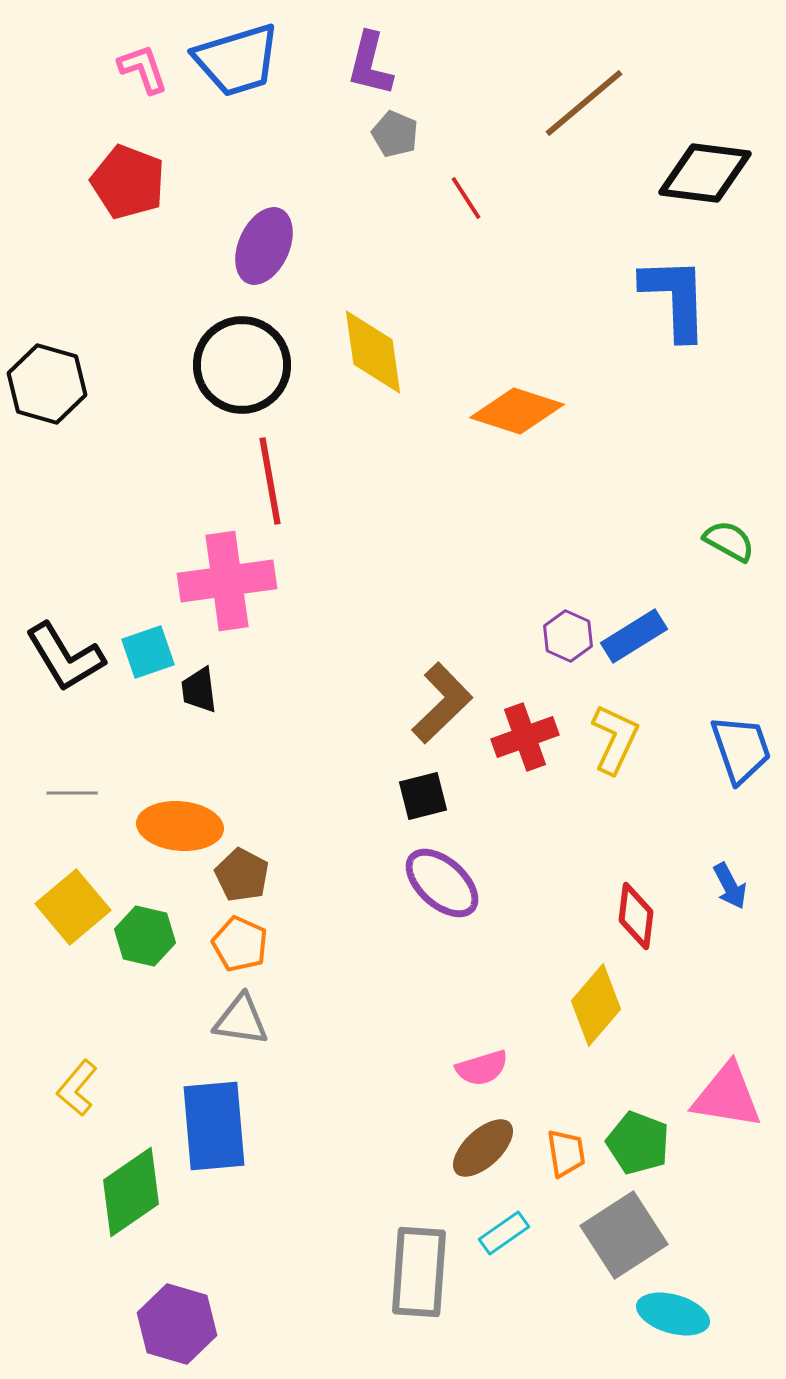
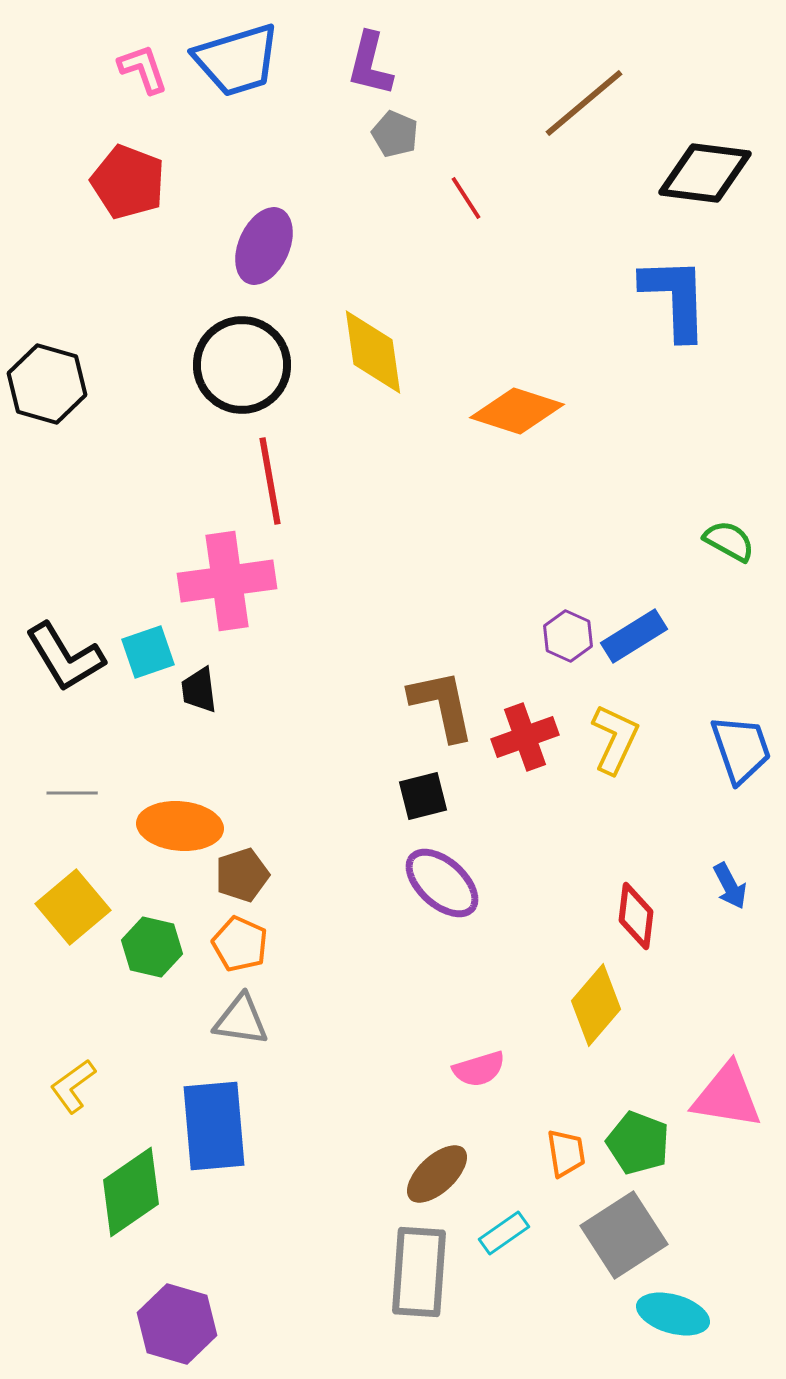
brown L-shape at (442, 703): moved 2 px down; rotated 58 degrees counterclockwise
brown pentagon at (242, 875): rotated 26 degrees clockwise
green hexagon at (145, 936): moved 7 px right, 11 px down
pink semicircle at (482, 1068): moved 3 px left, 1 px down
yellow L-shape at (77, 1088): moved 4 px left, 2 px up; rotated 14 degrees clockwise
brown ellipse at (483, 1148): moved 46 px left, 26 px down
